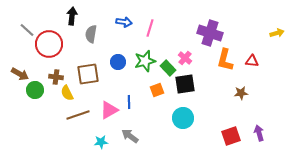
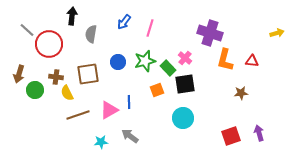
blue arrow: rotated 119 degrees clockwise
brown arrow: moved 1 px left; rotated 78 degrees clockwise
